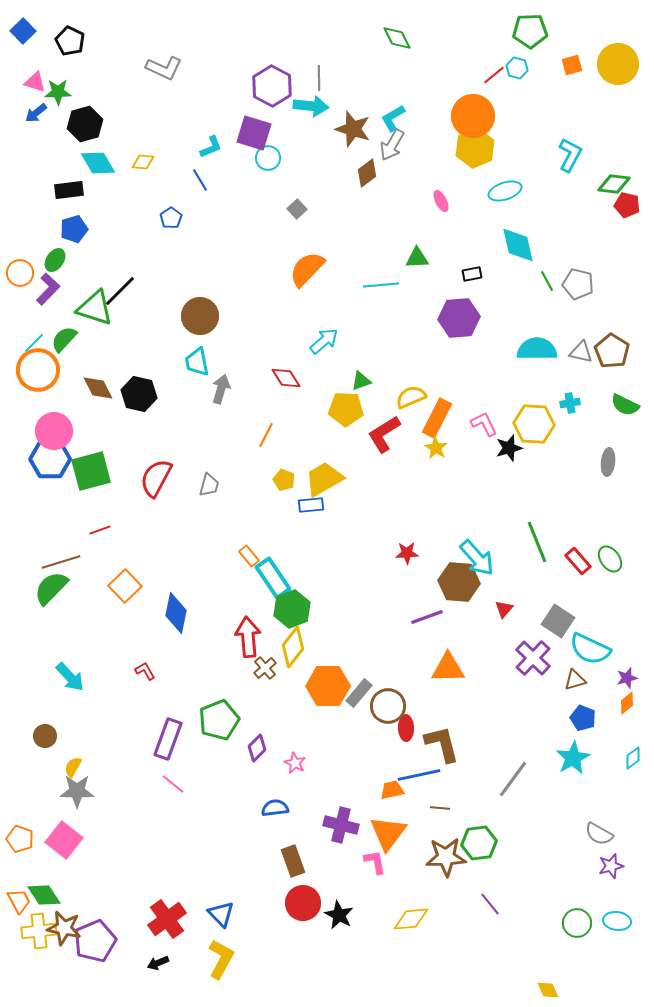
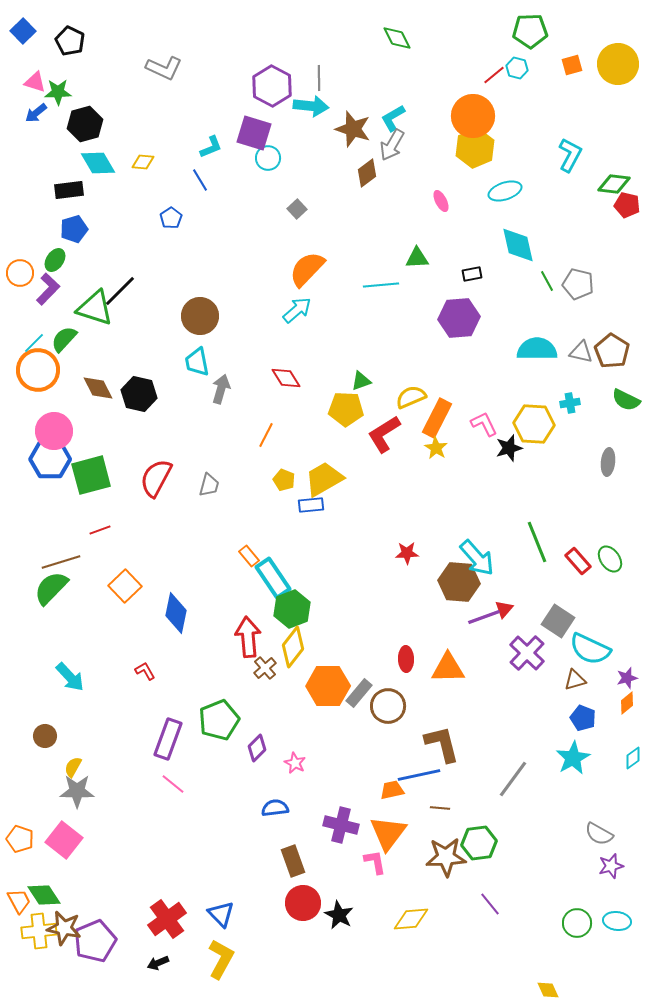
cyan arrow at (324, 341): moved 27 px left, 31 px up
green semicircle at (625, 405): moved 1 px right, 5 px up
green square at (91, 471): moved 4 px down
purple line at (427, 617): moved 57 px right
purple cross at (533, 658): moved 6 px left, 5 px up
red ellipse at (406, 728): moved 69 px up
